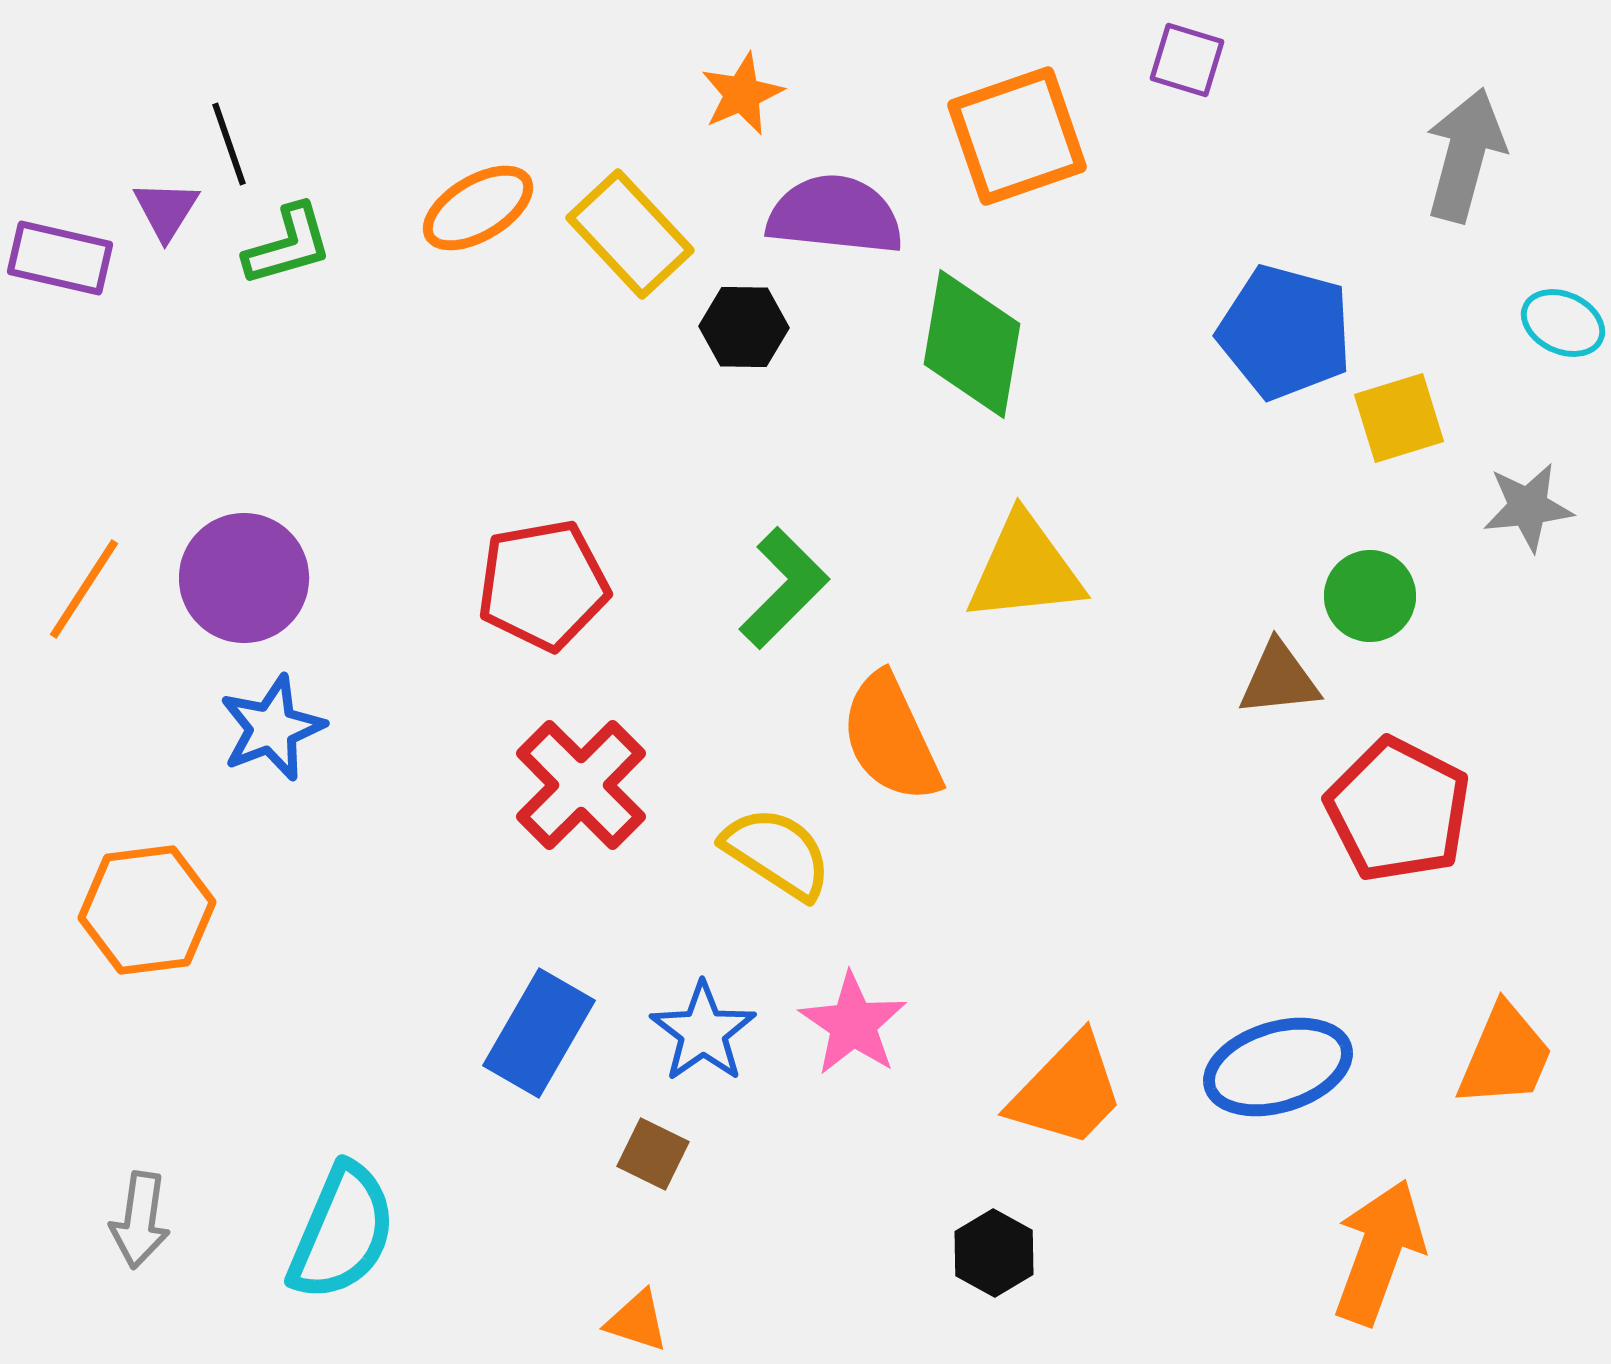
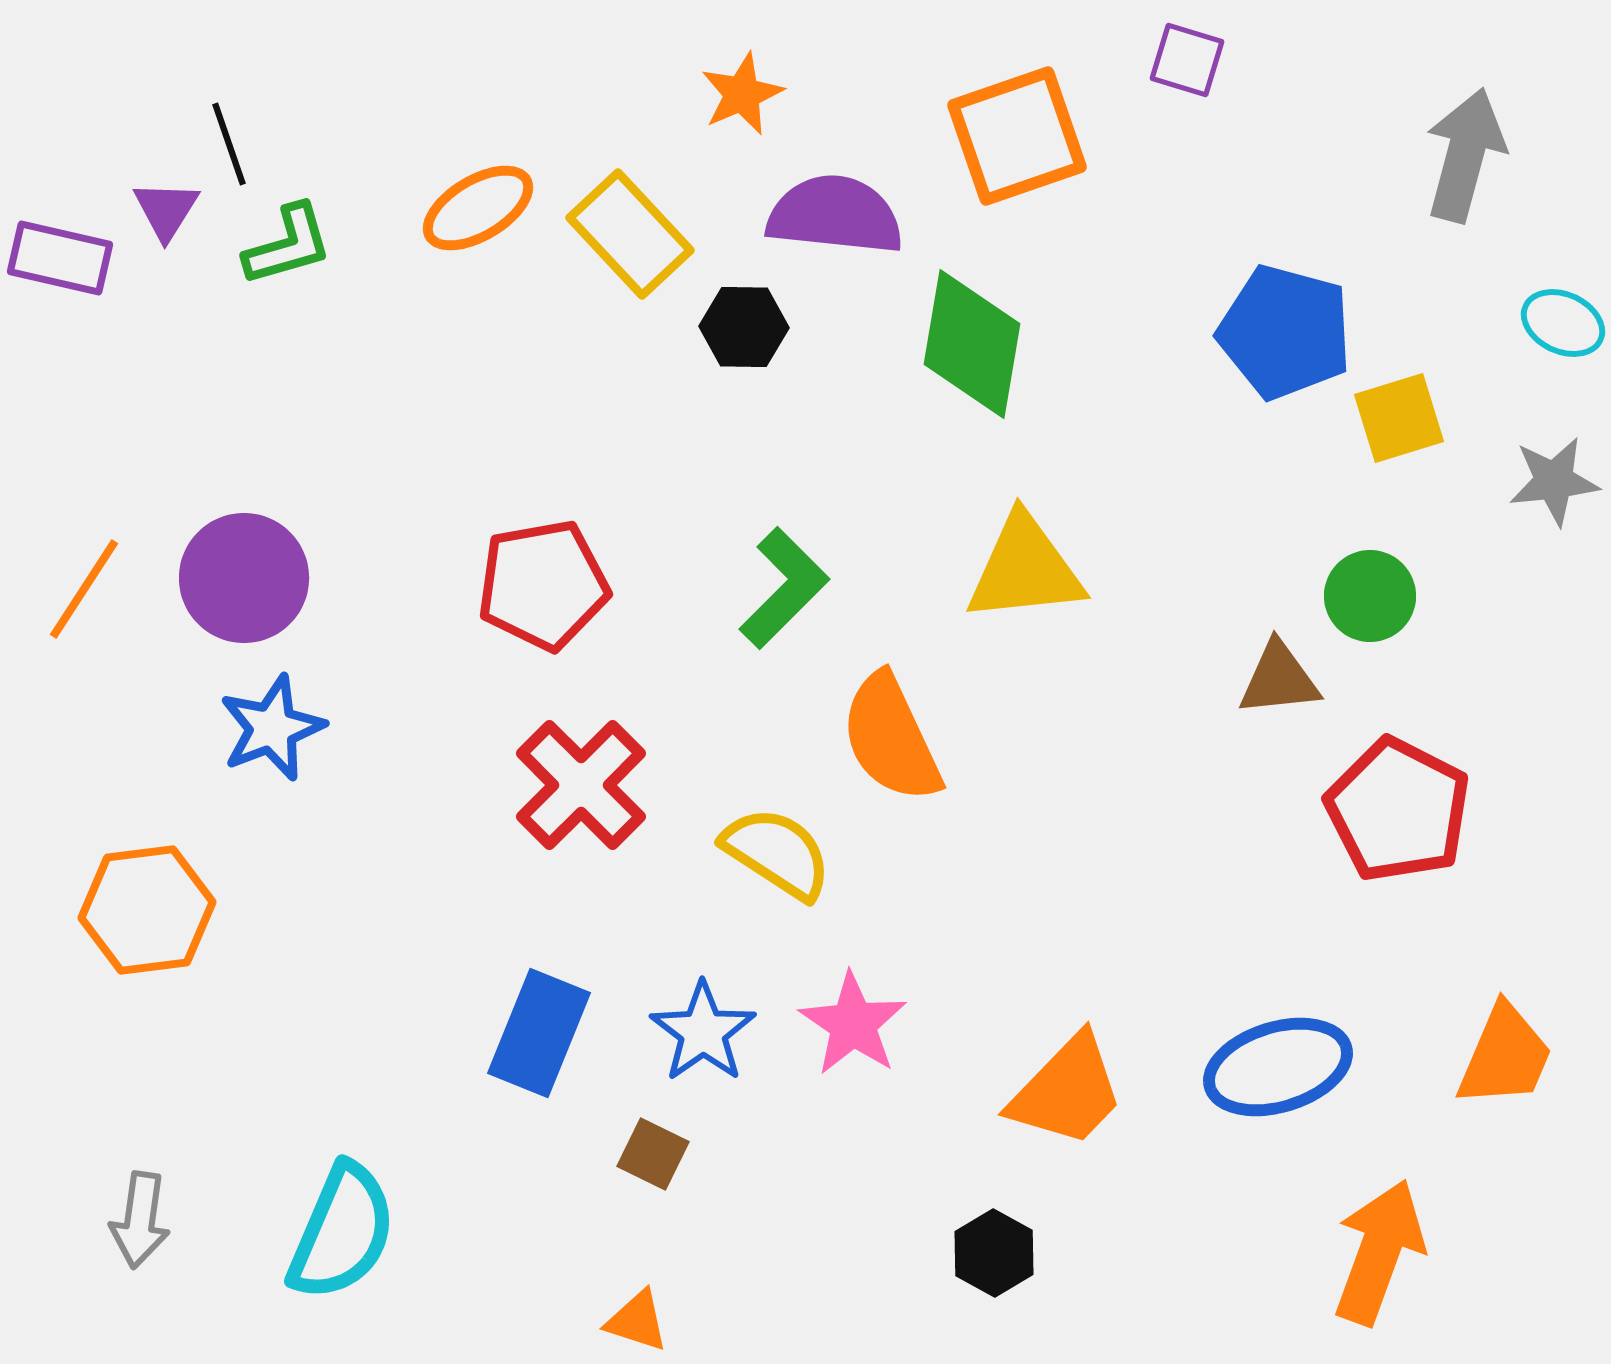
gray star at (1528, 507): moved 26 px right, 26 px up
blue rectangle at (539, 1033): rotated 8 degrees counterclockwise
